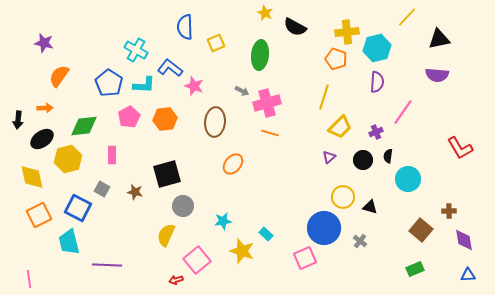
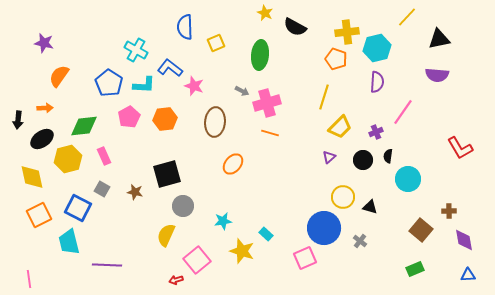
pink rectangle at (112, 155): moved 8 px left, 1 px down; rotated 24 degrees counterclockwise
